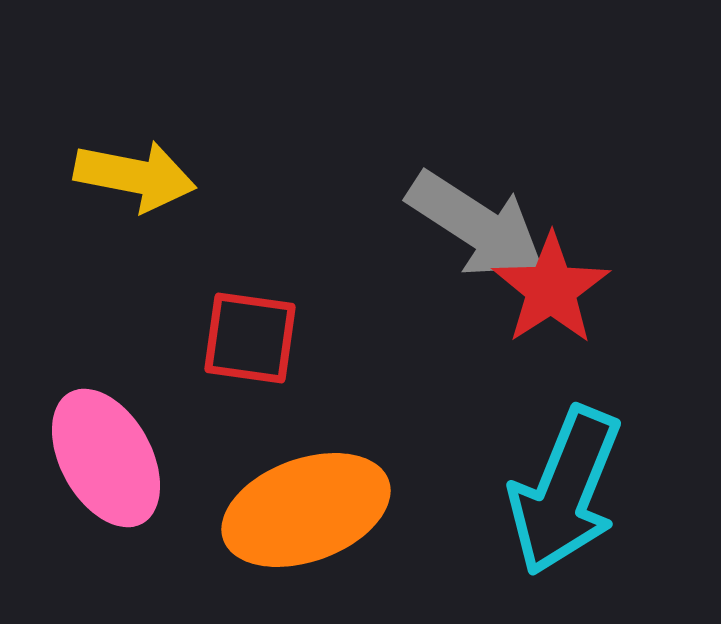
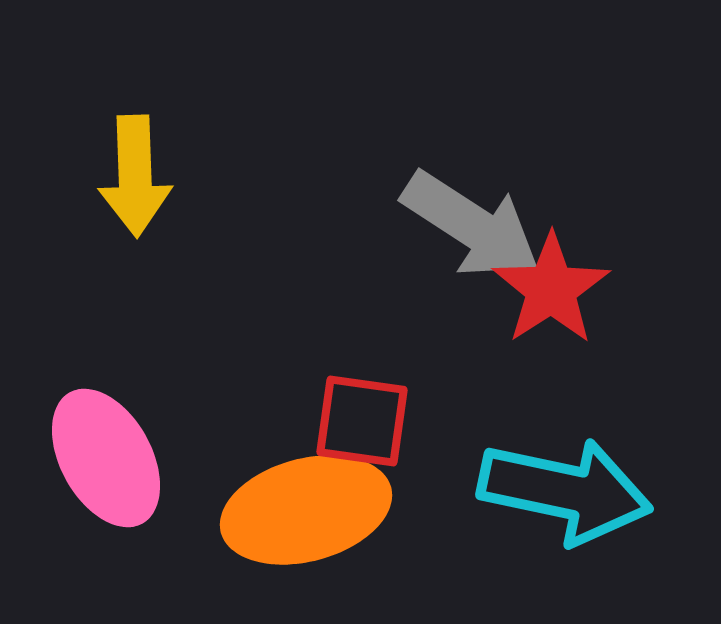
yellow arrow: rotated 77 degrees clockwise
gray arrow: moved 5 px left
red square: moved 112 px right, 83 px down
cyan arrow: rotated 100 degrees counterclockwise
orange ellipse: rotated 5 degrees clockwise
